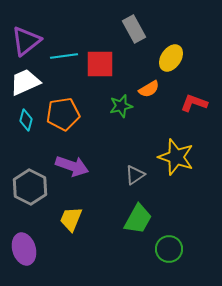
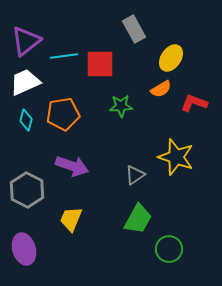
orange semicircle: moved 12 px right
green star: rotated 10 degrees clockwise
gray hexagon: moved 3 px left, 3 px down
